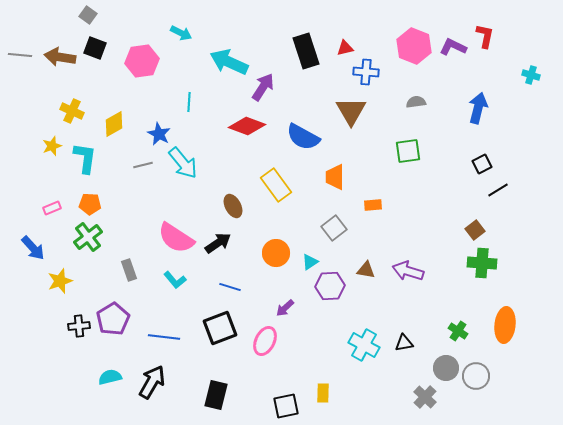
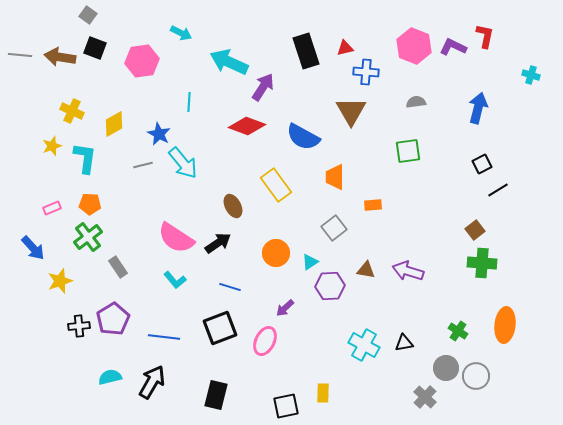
gray rectangle at (129, 270): moved 11 px left, 3 px up; rotated 15 degrees counterclockwise
